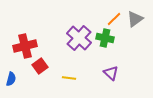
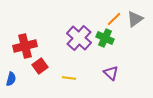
green cross: rotated 12 degrees clockwise
